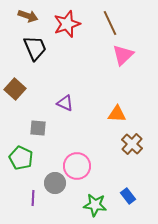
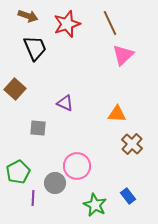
green pentagon: moved 3 px left, 14 px down; rotated 20 degrees clockwise
green star: rotated 20 degrees clockwise
